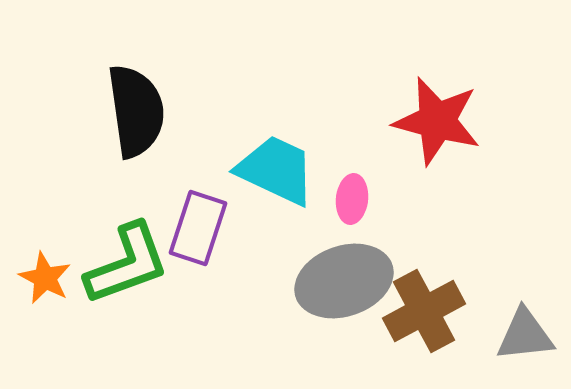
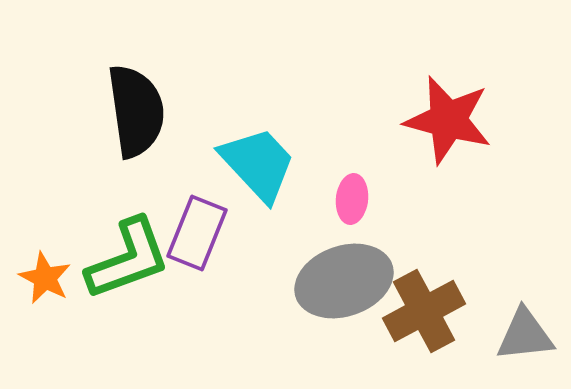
red star: moved 11 px right, 1 px up
cyan trapezoid: moved 18 px left, 6 px up; rotated 22 degrees clockwise
purple rectangle: moved 1 px left, 5 px down; rotated 4 degrees clockwise
green L-shape: moved 1 px right, 5 px up
